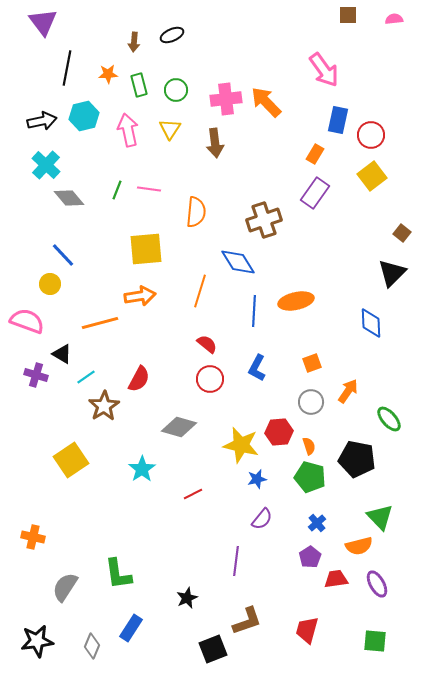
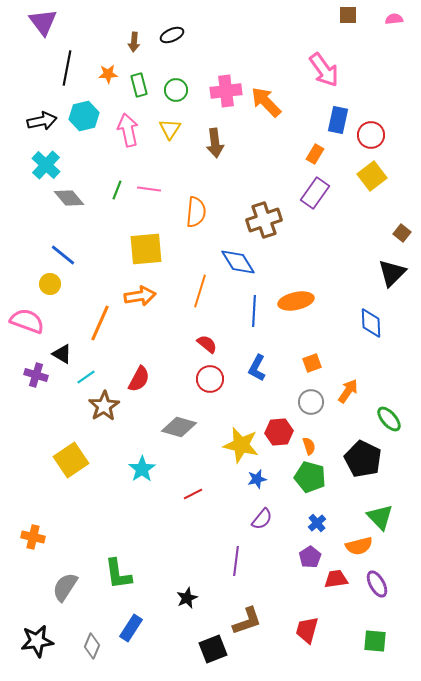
pink cross at (226, 99): moved 8 px up
blue line at (63, 255): rotated 8 degrees counterclockwise
orange line at (100, 323): rotated 51 degrees counterclockwise
black pentagon at (357, 459): moved 6 px right; rotated 15 degrees clockwise
